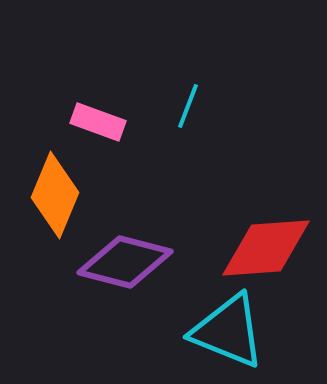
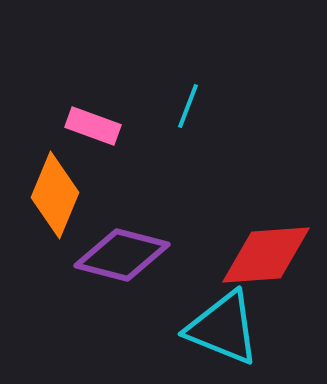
pink rectangle: moved 5 px left, 4 px down
red diamond: moved 7 px down
purple diamond: moved 3 px left, 7 px up
cyan triangle: moved 5 px left, 3 px up
